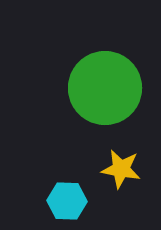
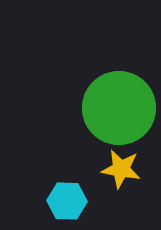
green circle: moved 14 px right, 20 px down
